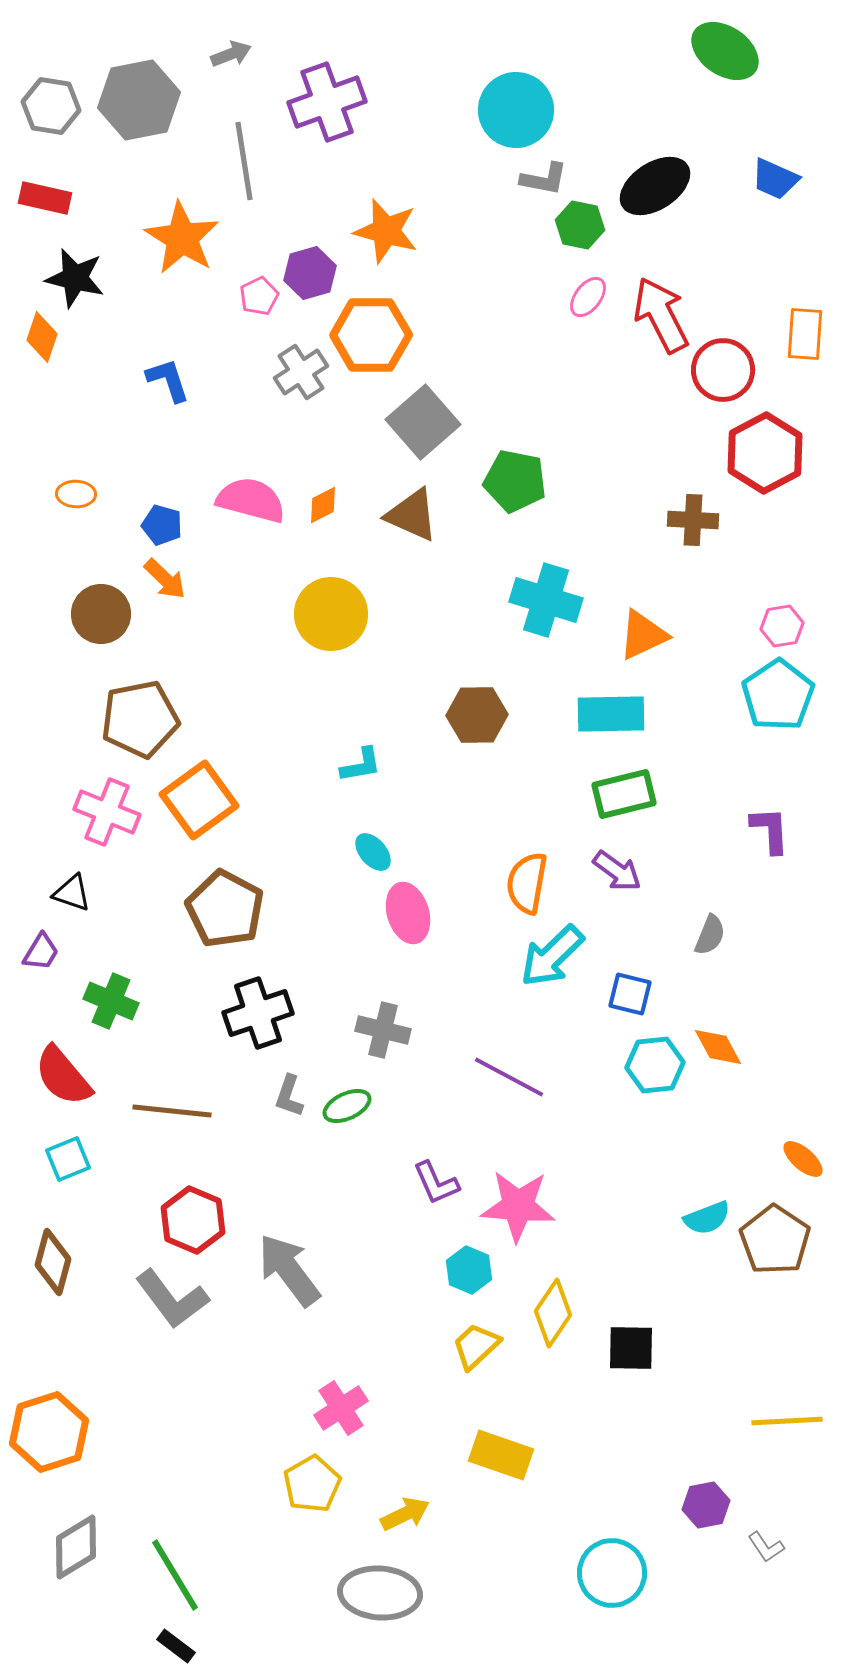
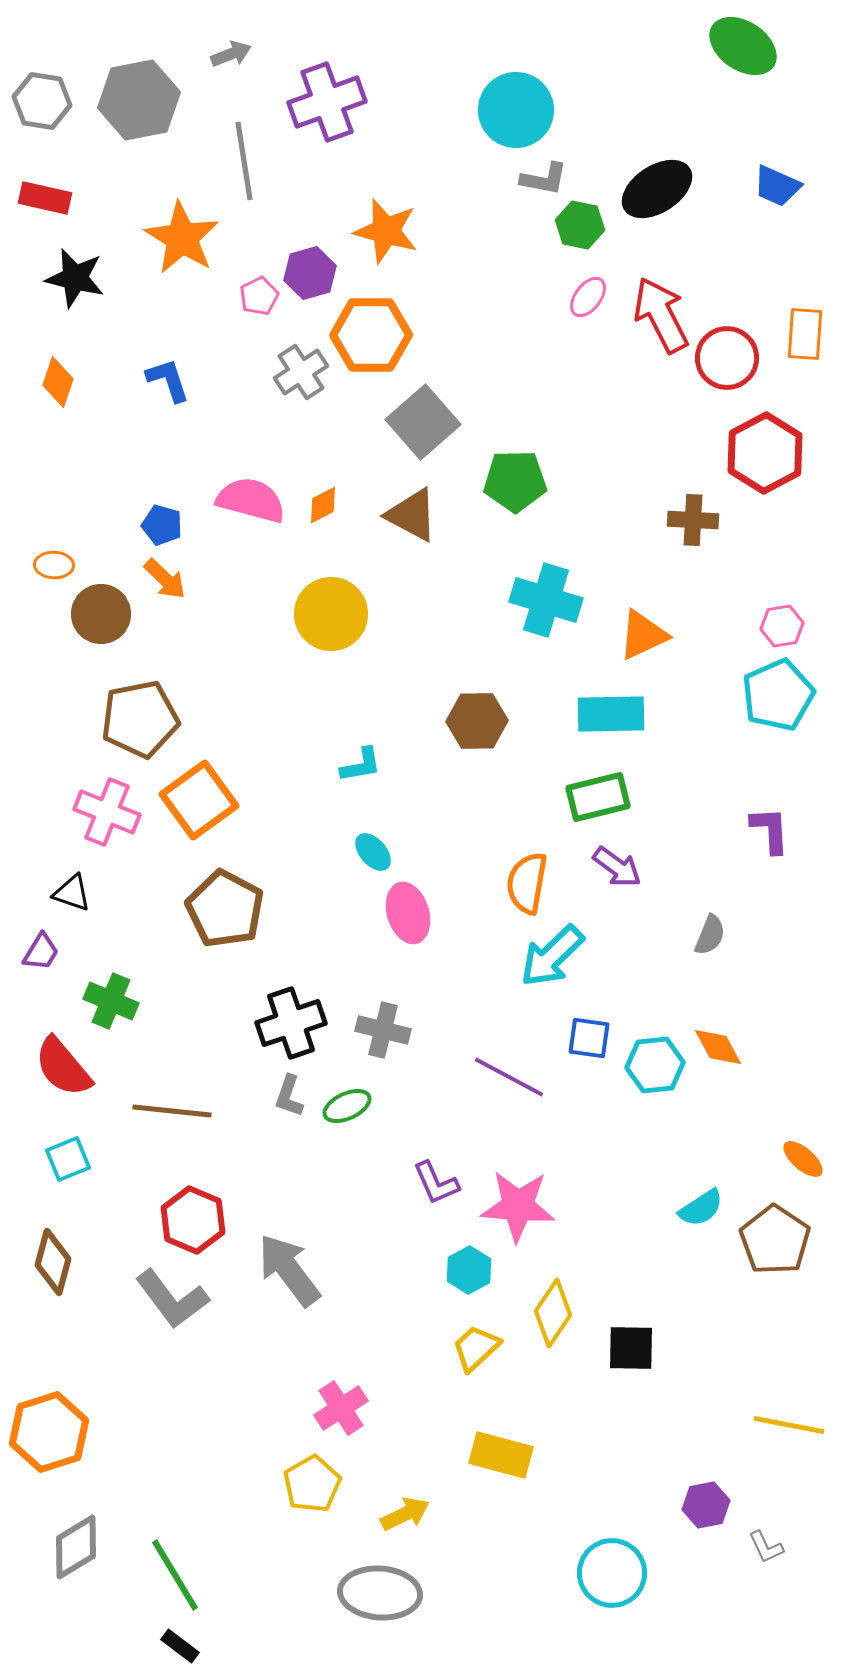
green ellipse at (725, 51): moved 18 px right, 5 px up
gray hexagon at (51, 106): moved 9 px left, 5 px up
blue trapezoid at (775, 179): moved 2 px right, 7 px down
black ellipse at (655, 186): moved 2 px right, 3 px down
orange diamond at (42, 337): moved 16 px right, 45 px down
red circle at (723, 370): moved 4 px right, 12 px up
green pentagon at (515, 481): rotated 12 degrees counterclockwise
orange ellipse at (76, 494): moved 22 px left, 71 px down
brown triangle at (412, 515): rotated 4 degrees clockwise
cyan pentagon at (778, 695): rotated 10 degrees clockwise
brown hexagon at (477, 715): moved 6 px down
green rectangle at (624, 794): moved 26 px left, 3 px down
purple arrow at (617, 871): moved 4 px up
blue square at (630, 994): moved 41 px left, 44 px down; rotated 6 degrees counterclockwise
black cross at (258, 1013): moved 33 px right, 10 px down
red semicircle at (63, 1076): moved 9 px up
cyan semicircle at (707, 1218): moved 6 px left, 10 px up; rotated 12 degrees counterclockwise
cyan hexagon at (469, 1270): rotated 9 degrees clockwise
yellow trapezoid at (476, 1346): moved 2 px down
yellow line at (787, 1421): moved 2 px right, 4 px down; rotated 14 degrees clockwise
yellow rectangle at (501, 1455): rotated 4 degrees counterclockwise
gray L-shape at (766, 1547): rotated 9 degrees clockwise
black rectangle at (176, 1646): moved 4 px right
